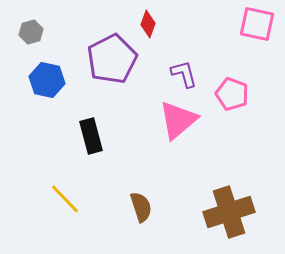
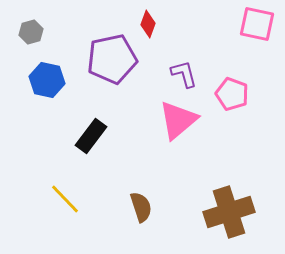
purple pentagon: rotated 15 degrees clockwise
black rectangle: rotated 52 degrees clockwise
